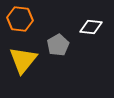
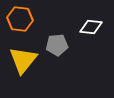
gray pentagon: moved 1 px left; rotated 25 degrees clockwise
